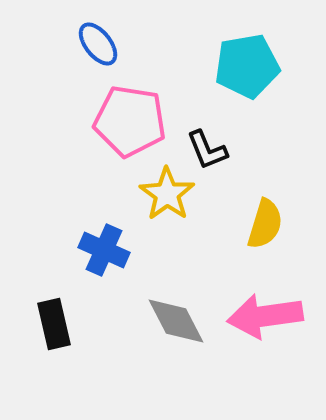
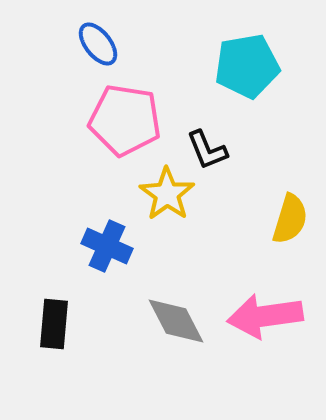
pink pentagon: moved 5 px left, 1 px up
yellow semicircle: moved 25 px right, 5 px up
blue cross: moved 3 px right, 4 px up
black rectangle: rotated 18 degrees clockwise
